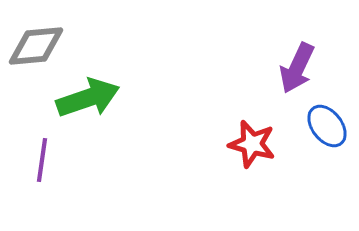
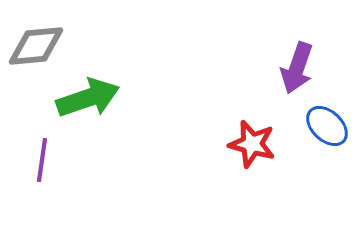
purple arrow: rotated 6 degrees counterclockwise
blue ellipse: rotated 9 degrees counterclockwise
